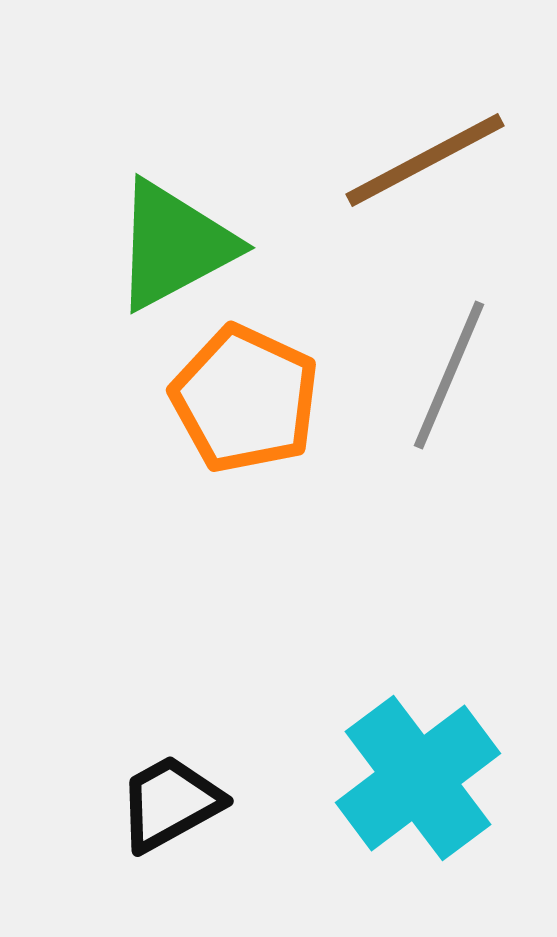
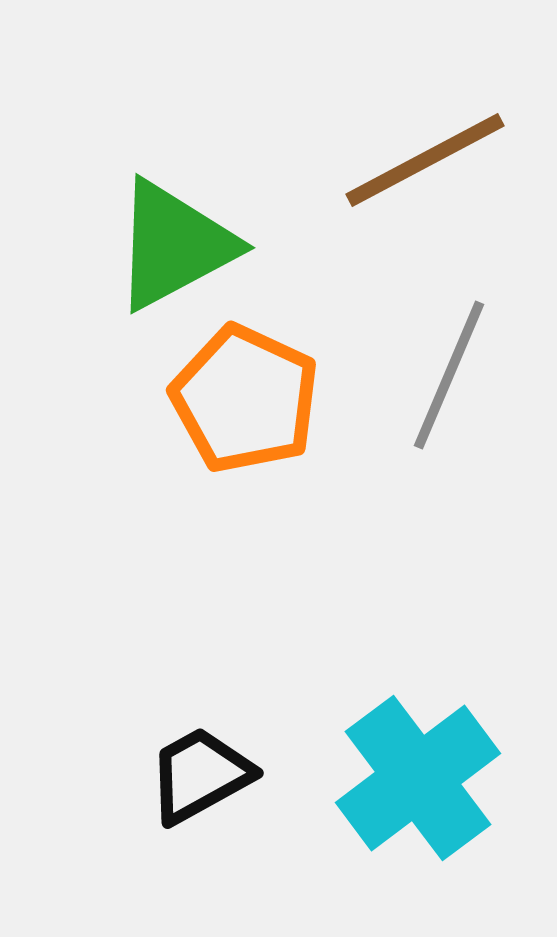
black trapezoid: moved 30 px right, 28 px up
